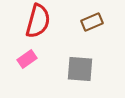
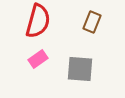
brown rectangle: rotated 45 degrees counterclockwise
pink rectangle: moved 11 px right
